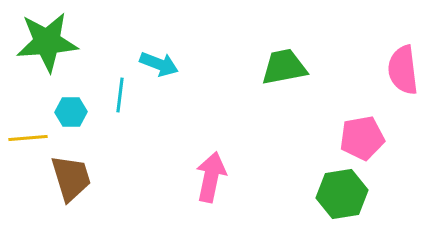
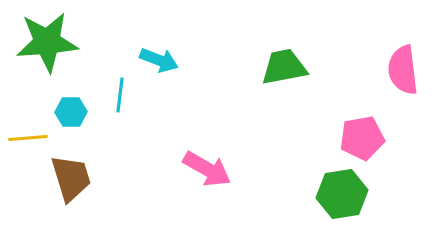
cyan arrow: moved 4 px up
pink arrow: moved 4 px left, 8 px up; rotated 108 degrees clockwise
